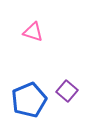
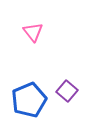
pink triangle: rotated 35 degrees clockwise
